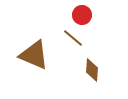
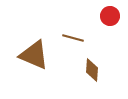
red circle: moved 28 px right, 1 px down
brown line: rotated 25 degrees counterclockwise
